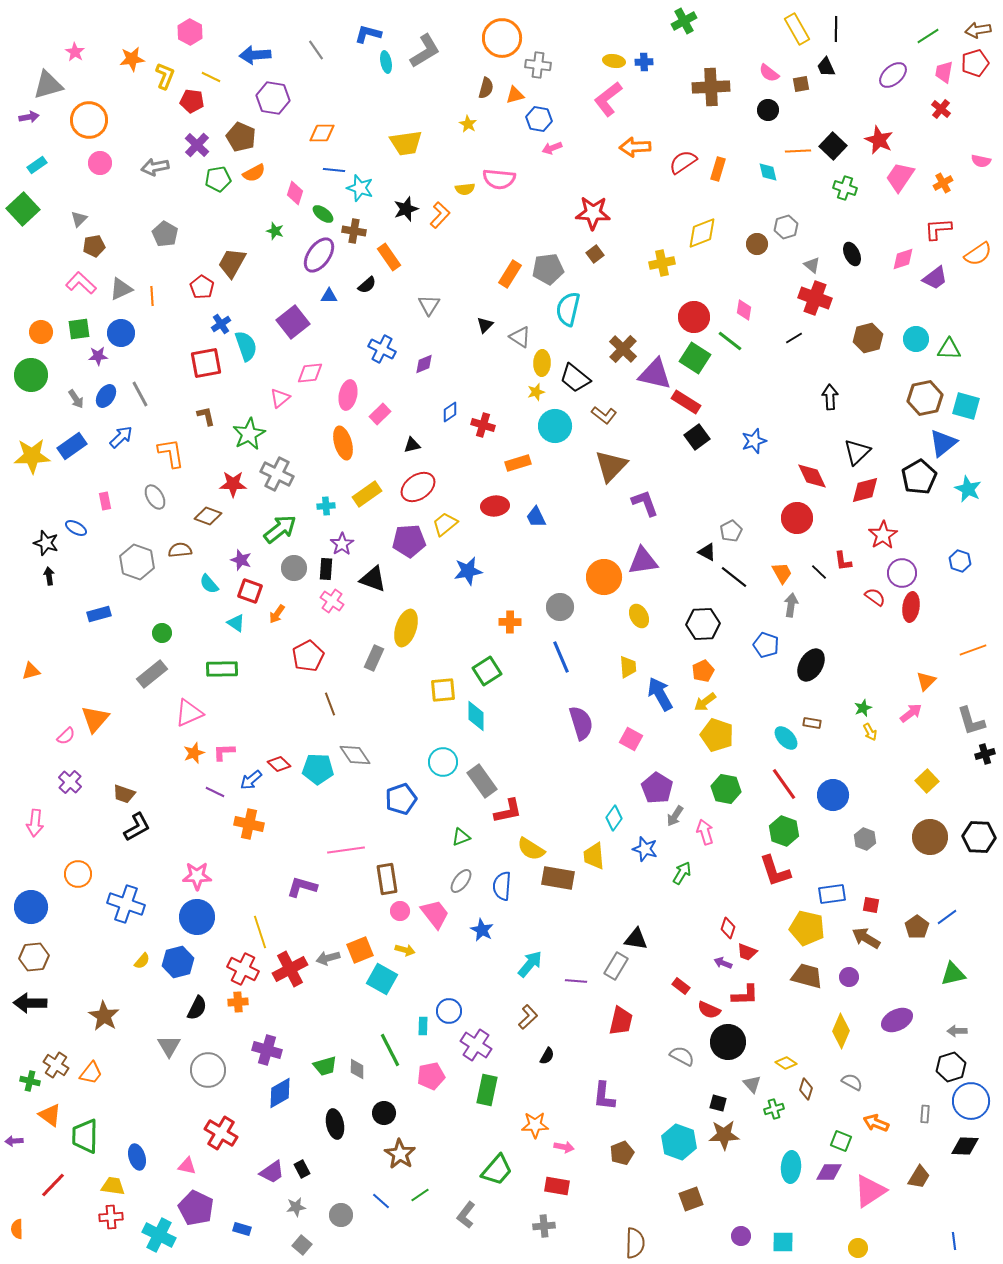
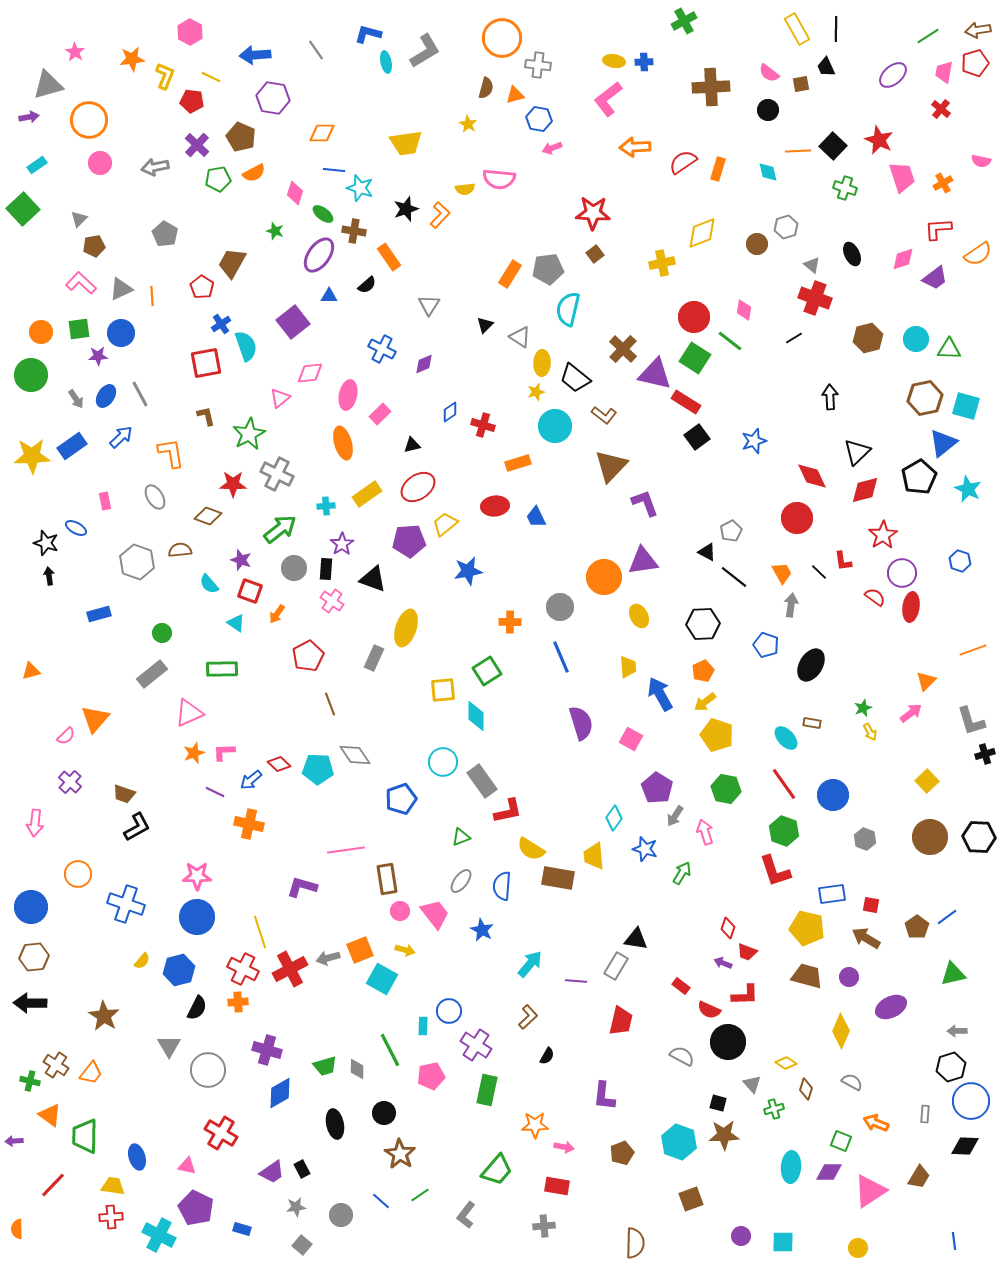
pink trapezoid at (900, 177): moved 2 px right; rotated 128 degrees clockwise
blue hexagon at (178, 962): moved 1 px right, 8 px down
purple ellipse at (897, 1020): moved 6 px left, 13 px up
